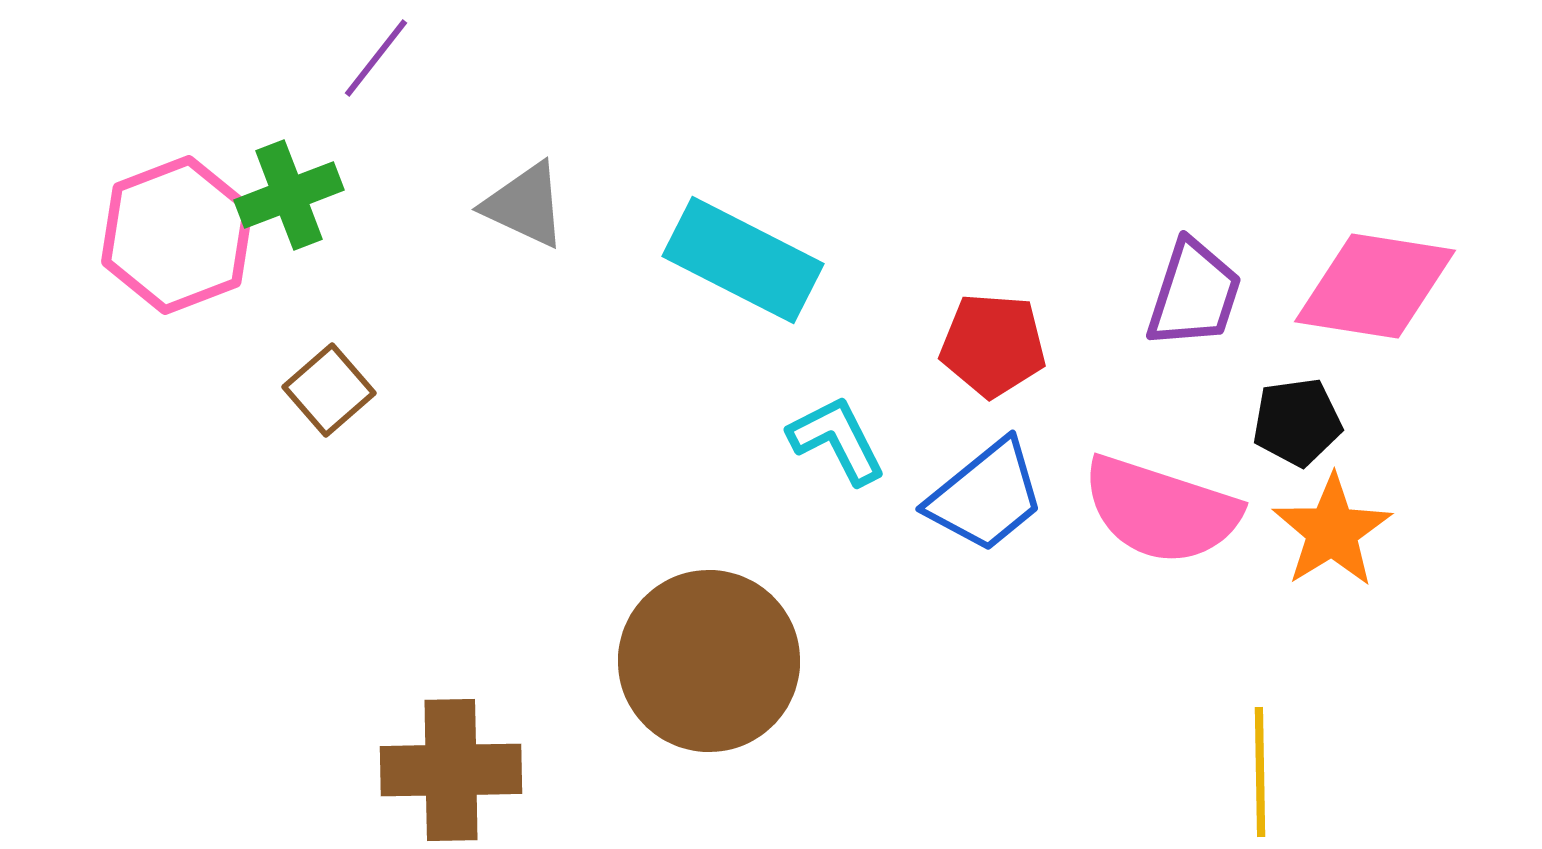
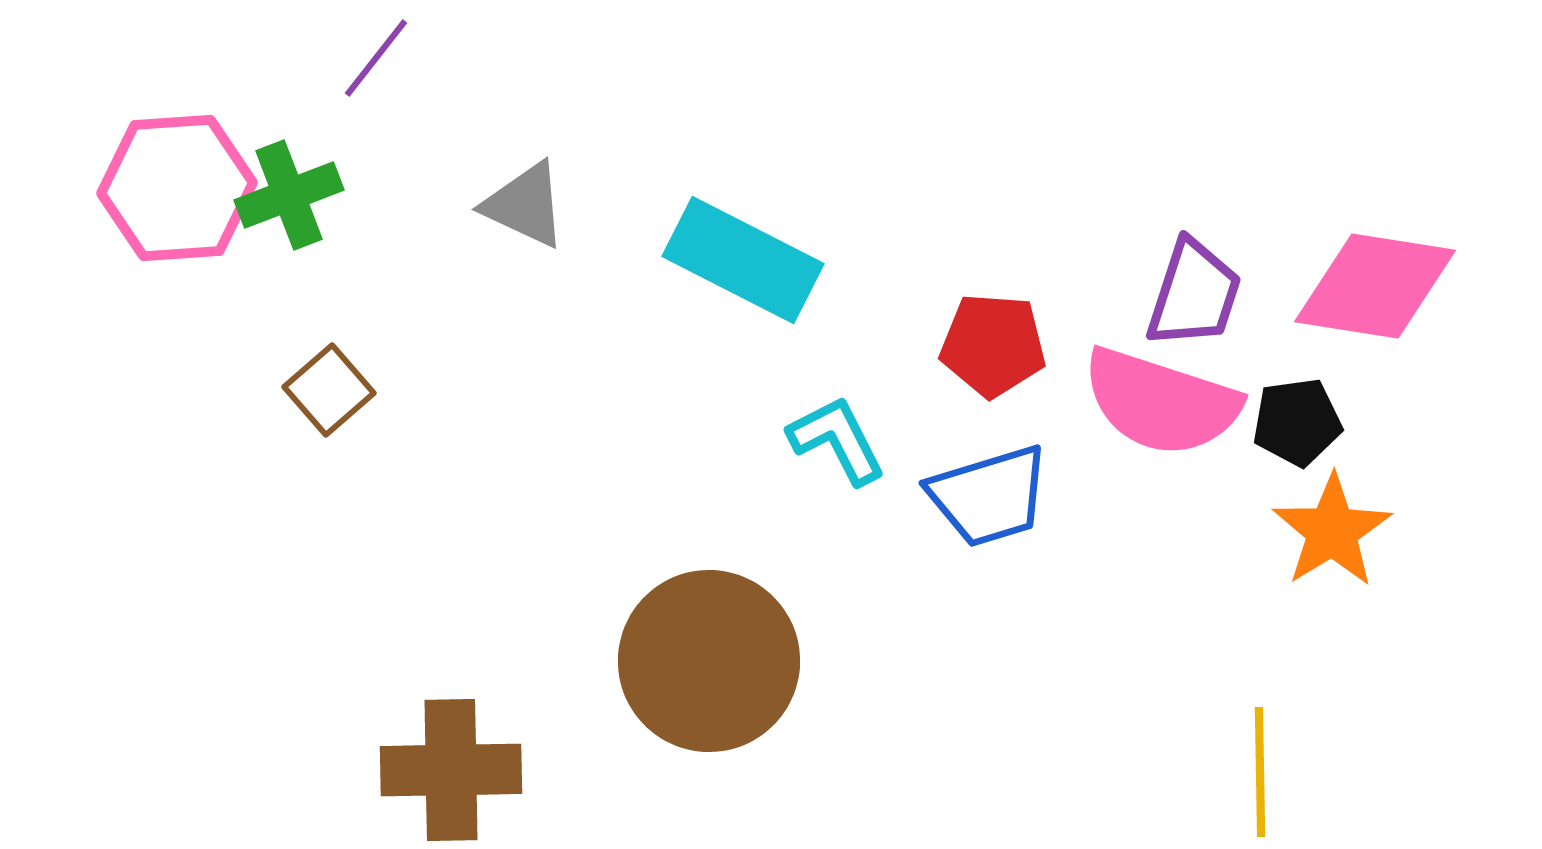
pink hexagon: moved 47 px up; rotated 17 degrees clockwise
blue trapezoid: moved 3 px right; rotated 22 degrees clockwise
pink semicircle: moved 108 px up
